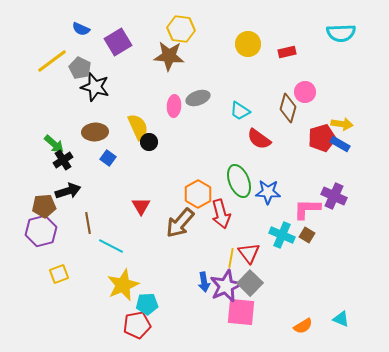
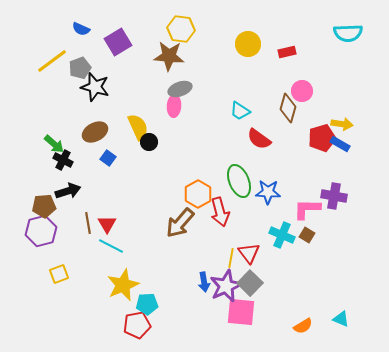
cyan semicircle at (341, 33): moved 7 px right
gray pentagon at (80, 68): rotated 25 degrees clockwise
pink circle at (305, 92): moved 3 px left, 1 px up
gray ellipse at (198, 98): moved 18 px left, 9 px up
brown ellipse at (95, 132): rotated 25 degrees counterclockwise
black cross at (63, 160): rotated 30 degrees counterclockwise
purple cross at (334, 196): rotated 15 degrees counterclockwise
red triangle at (141, 206): moved 34 px left, 18 px down
red arrow at (221, 214): moved 1 px left, 2 px up
